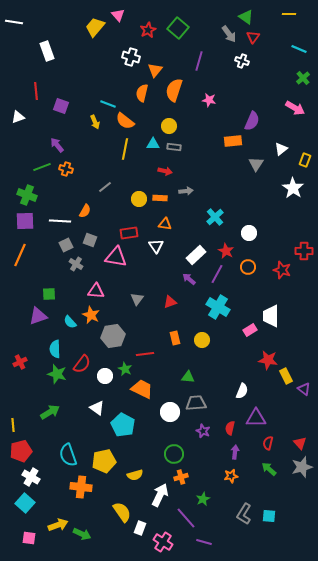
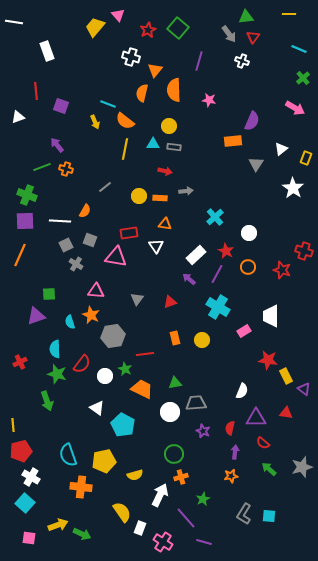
green triangle at (246, 17): rotated 42 degrees counterclockwise
orange semicircle at (174, 90): rotated 20 degrees counterclockwise
yellow rectangle at (305, 160): moved 1 px right, 2 px up
yellow circle at (139, 199): moved 3 px up
red cross at (304, 251): rotated 18 degrees clockwise
purple triangle at (38, 316): moved 2 px left
cyan semicircle at (70, 322): rotated 24 degrees clockwise
pink rectangle at (250, 330): moved 6 px left, 1 px down
green triangle at (188, 377): moved 13 px left, 6 px down; rotated 16 degrees counterclockwise
green arrow at (50, 412): moved 3 px left, 11 px up; rotated 102 degrees clockwise
red semicircle at (268, 443): moved 5 px left; rotated 64 degrees counterclockwise
red triangle at (300, 443): moved 14 px left, 30 px up; rotated 40 degrees counterclockwise
